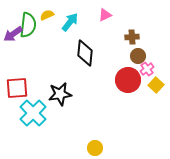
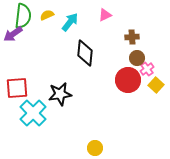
green semicircle: moved 5 px left, 9 px up
brown circle: moved 1 px left, 2 px down
